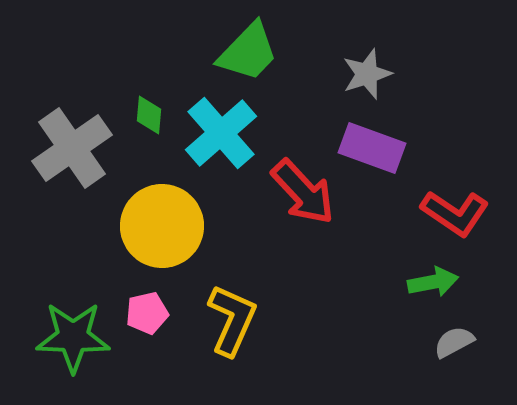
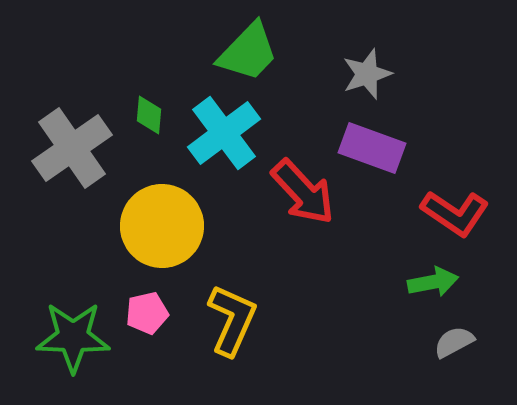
cyan cross: moved 3 px right; rotated 4 degrees clockwise
